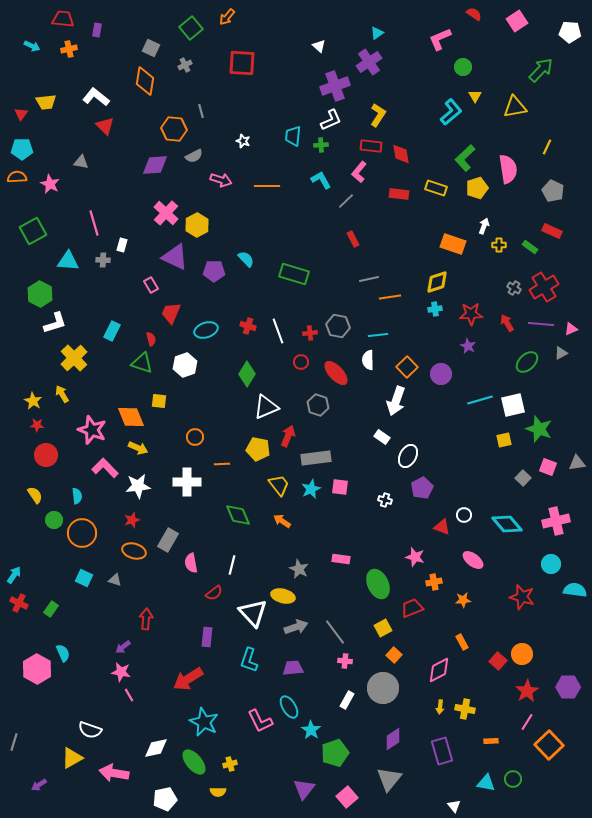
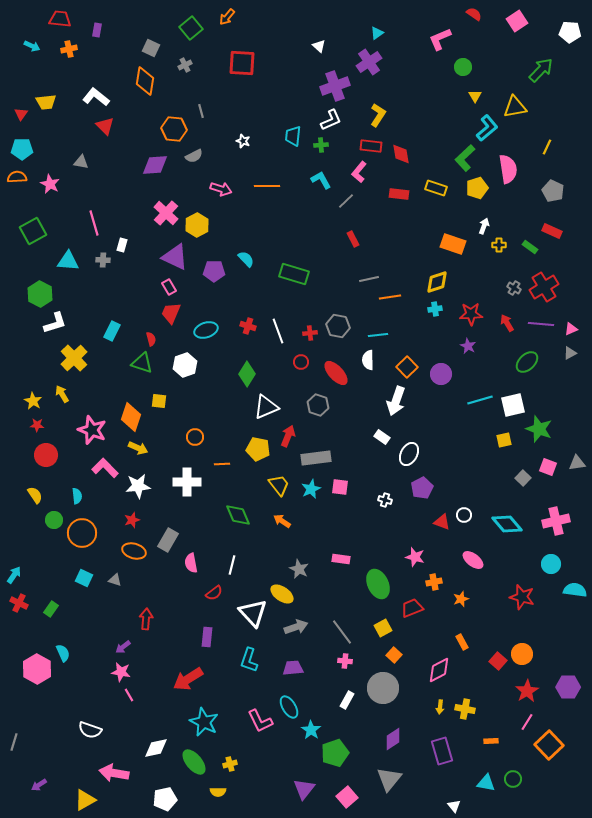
red trapezoid at (63, 19): moved 3 px left
cyan L-shape at (451, 112): moved 36 px right, 16 px down
pink arrow at (221, 180): moved 9 px down
pink rectangle at (151, 285): moved 18 px right, 2 px down
gray triangle at (561, 353): moved 9 px right
orange diamond at (131, 417): rotated 40 degrees clockwise
white ellipse at (408, 456): moved 1 px right, 2 px up
red triangle at (442, 527): moved 5 px up
yellow ellipse at (283, 596): moved 1 px left, 2 px up; rotated 20 degrees clockwise
orange star at (463, 600): moved 2 px left, 1 px up; rotated 14 degrees counterclockwise
gray line at (335, 632): moved 7 px right
yellow triangle at (72, 758): moved 13 px right, 42 px down
